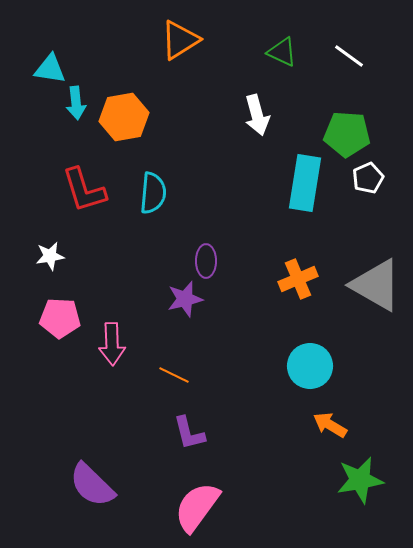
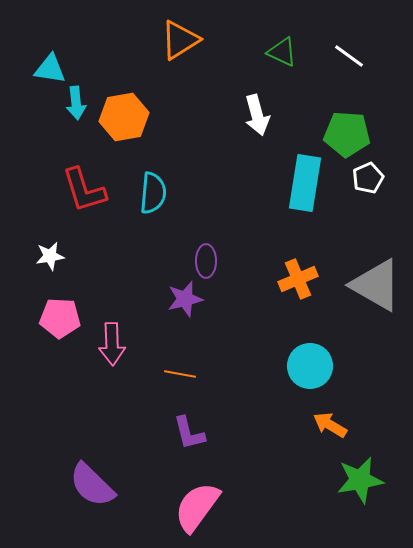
orange line: moved 6 px right, 1 px up; rotated 16 degrees counterclockwise
